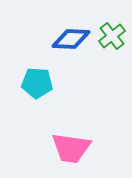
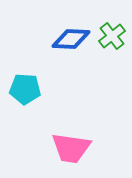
cyan pentagon: moved 12 px left, 6 px down
